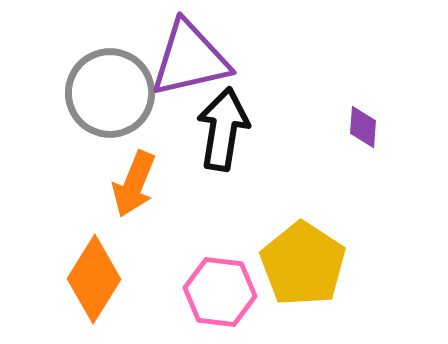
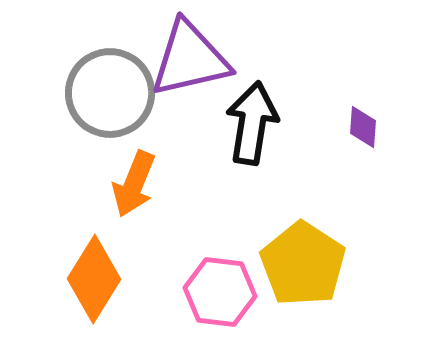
black arrow: moved 29 px right, 6 px up
